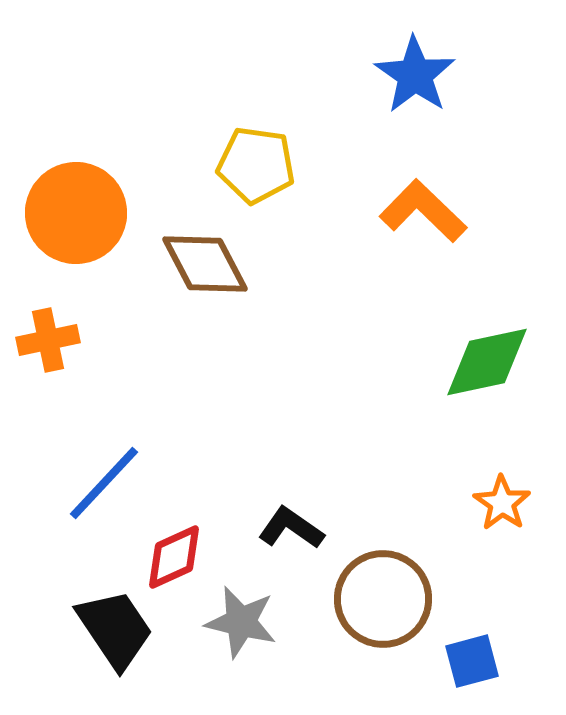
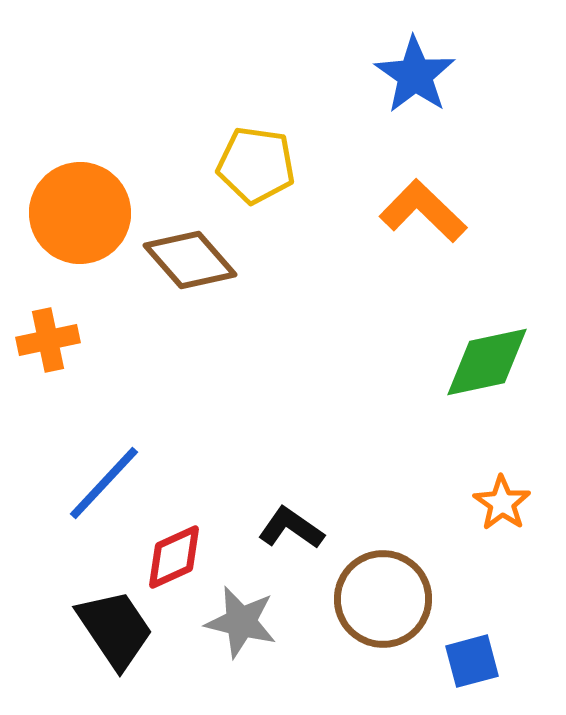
orange circle: moved 4 px right
brown diamond: moved 15 px left, 4 px up; rotated 14 degrees counterclockwise
